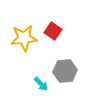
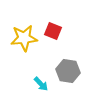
red square: rotated 12 degrees counterclockwise
gray hexagon: moved 3 px right; rotated 15 degrees clockwise
